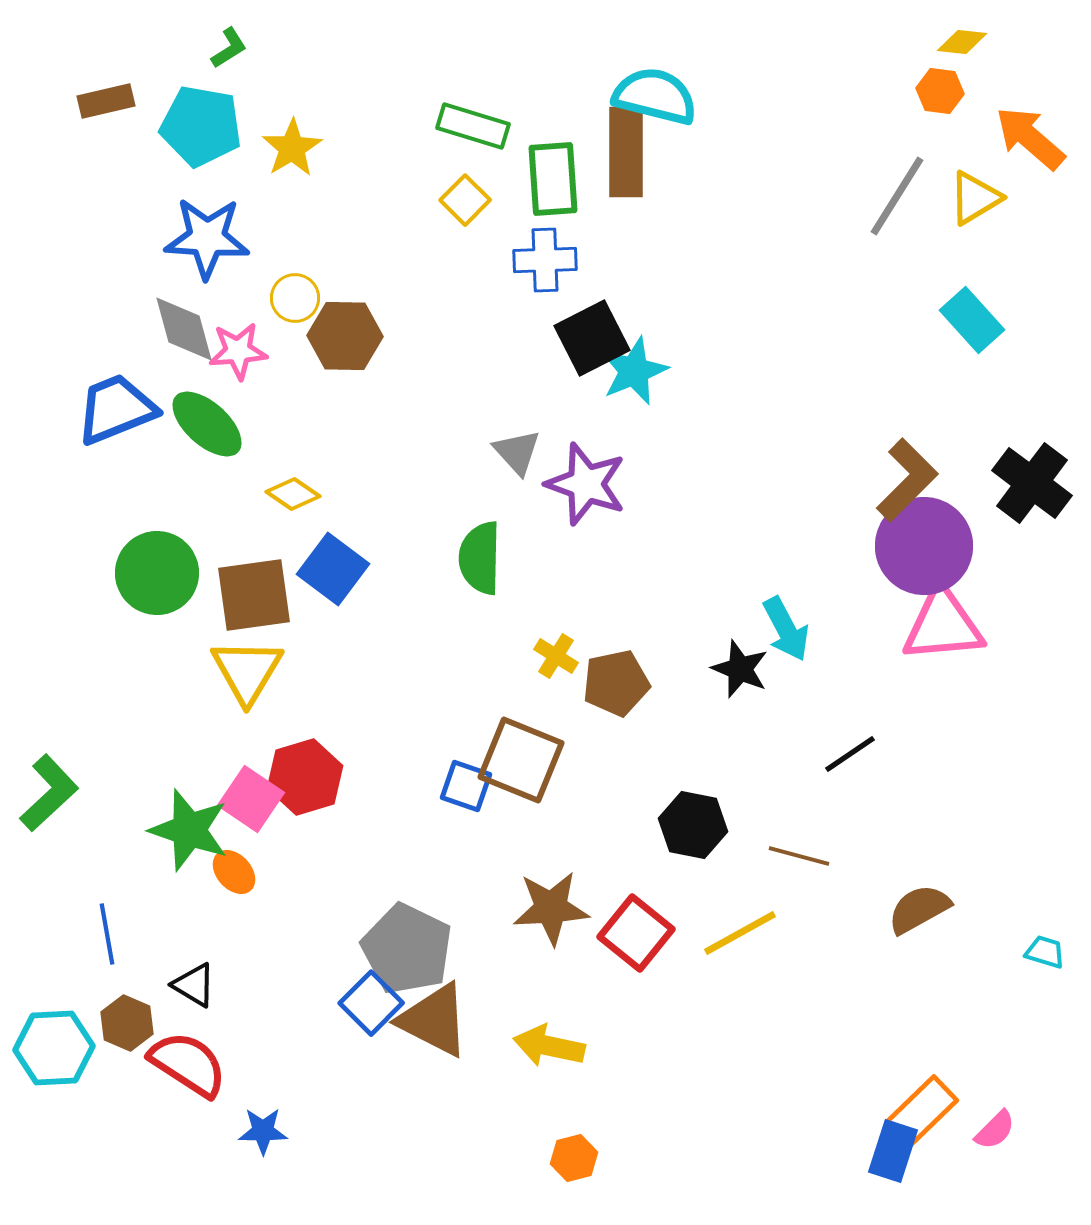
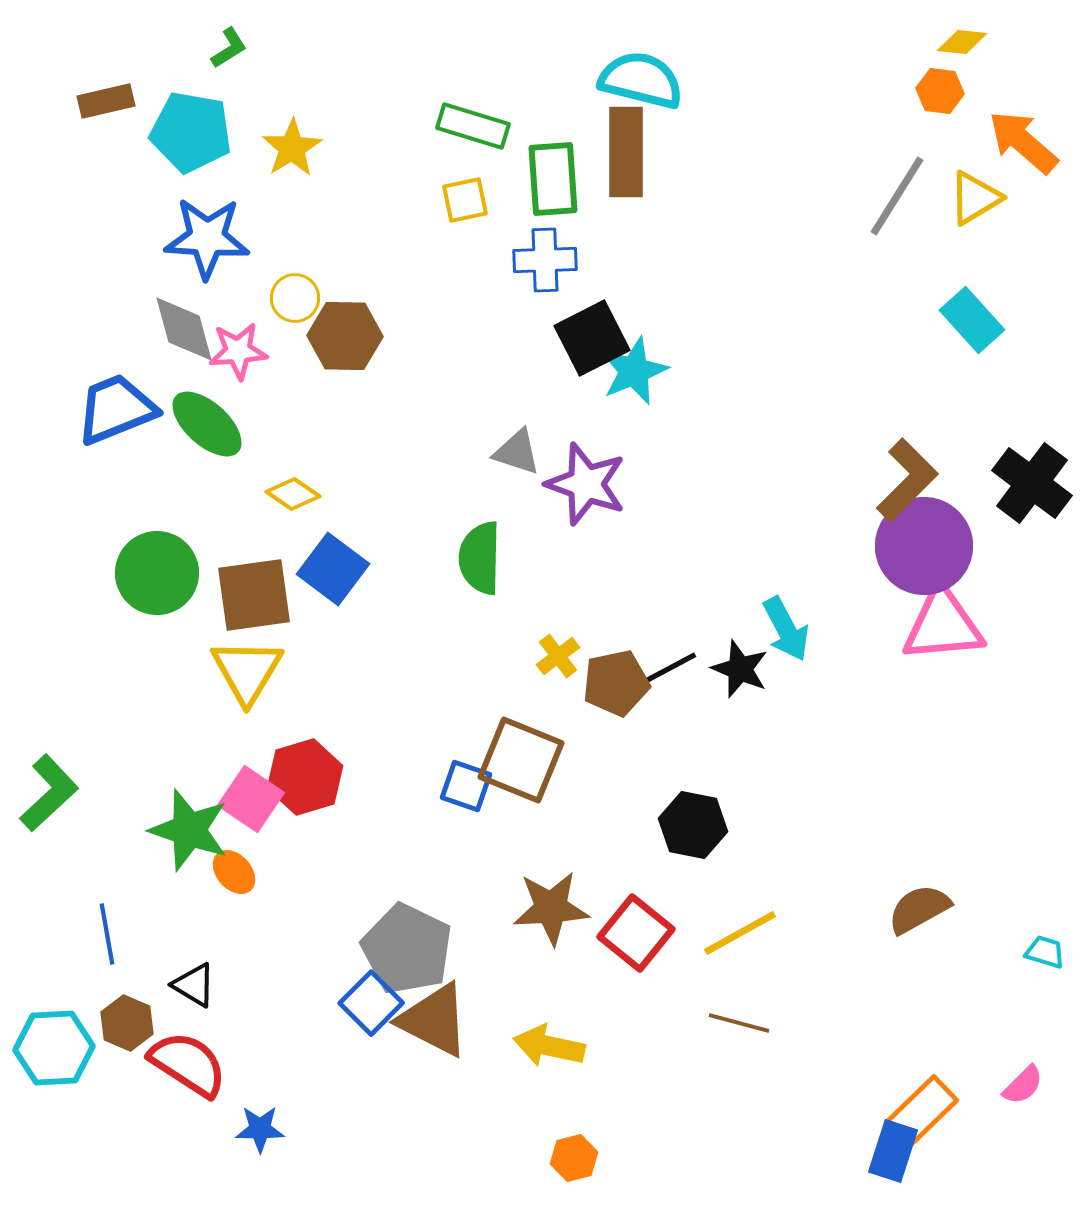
cyan semicircle at (655, 96): moved 14 px left, 16 px up
cyan pentagon at (201, 126): moved 10 px left, 6 px down
orange arrow at (1030, 138): moved 7 px left, 4 px down
yellow square at (465, 200): rotated 33 degrees clockwise
gray triangle at (517, 452): rotated 30 degrees counterclockwise
yellow cross at (556, 656): moved 2 px right; rotated 21 degrees clockwise
black line at (850, 754): moved 180 px left, 86 px up; rotated 6 degrees clockwise
brown line at (799, 856): moved 60 px left, 167 px down
pink semicircle at (995, 1130): moved 28 px right, 45 px up
blue star at (263, 1131): moved 3 px left, 2 px up
